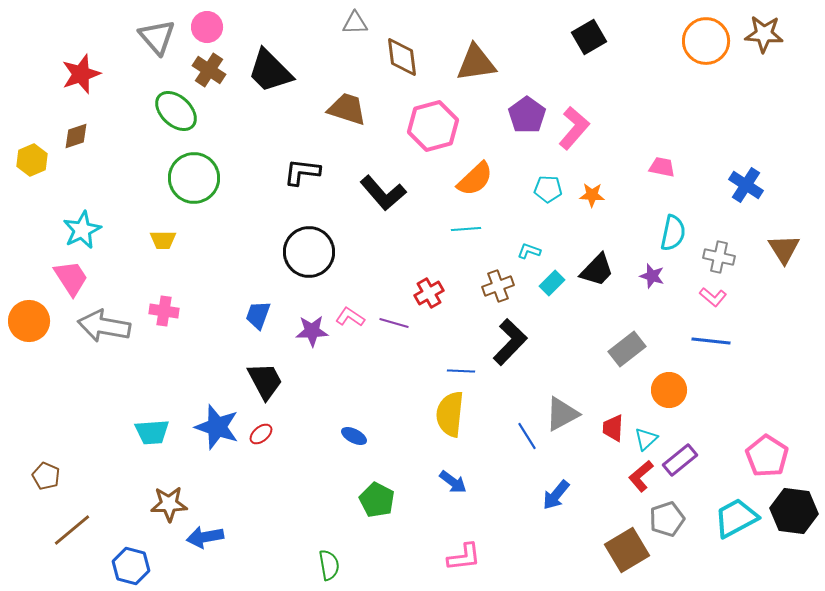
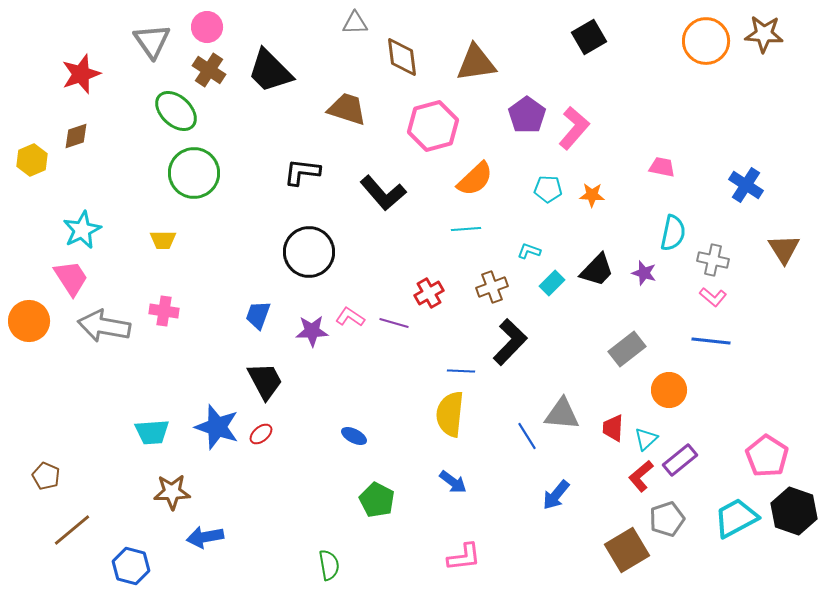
gray triangle at (157, 37): moved 5 px left, 4 px down; rotated 6 degrees clockwise
green circle at (194, 178): moved 5 px up
gray cross at (719, 257): moved 6 px left, 3 px down
purple star at (652, 276): moved 8 px left, 3 px up
brown cross at (498, 286): moved 6 px left, 1 px down
gray triangle at (562, 414): rotated 33 degrees clockwise
brown star at (169, 504): moved 3 px right, 12 px up
black hexagon at (794, 511): rotated 12 degrees clockwise
